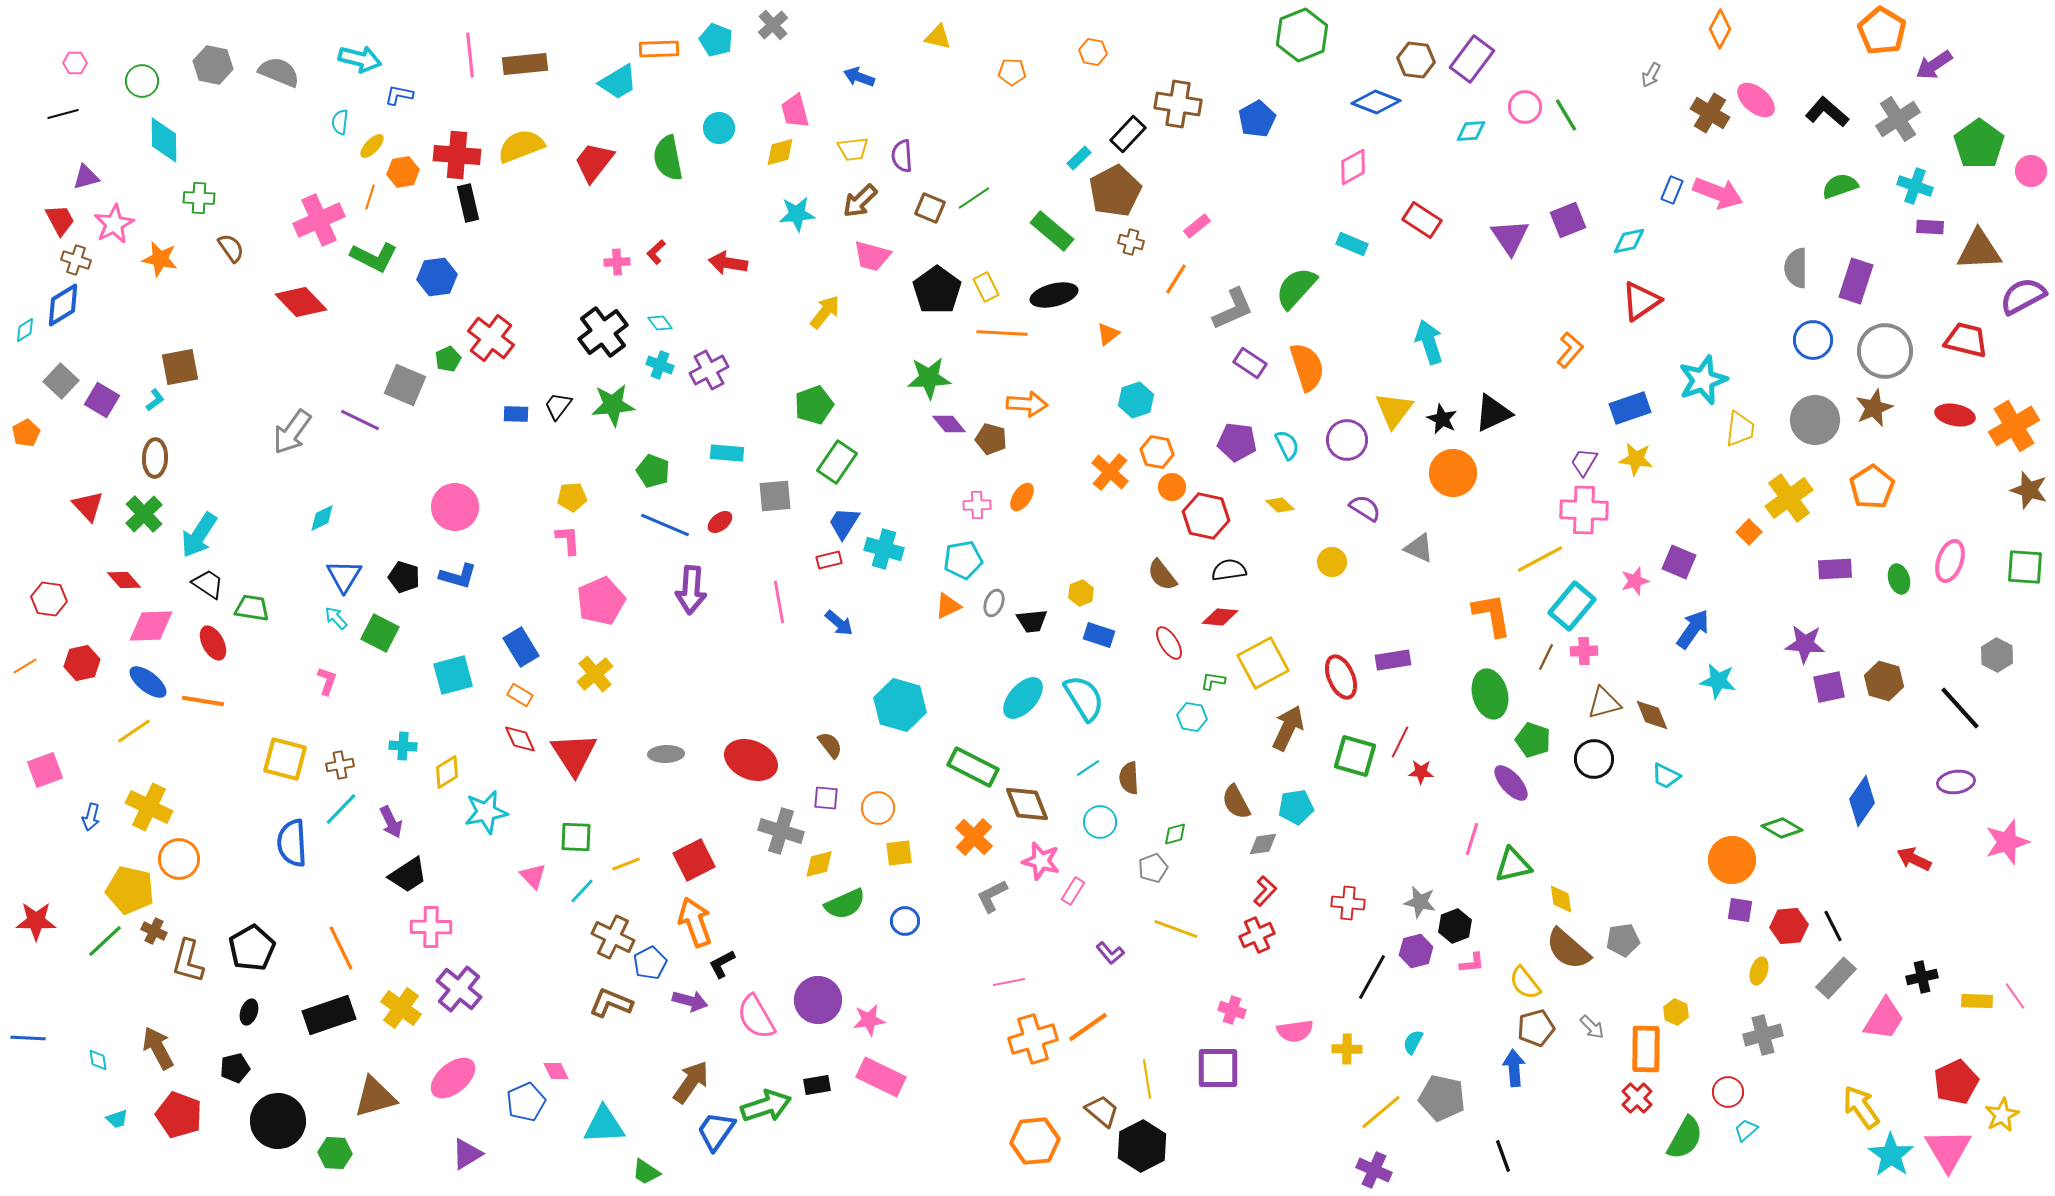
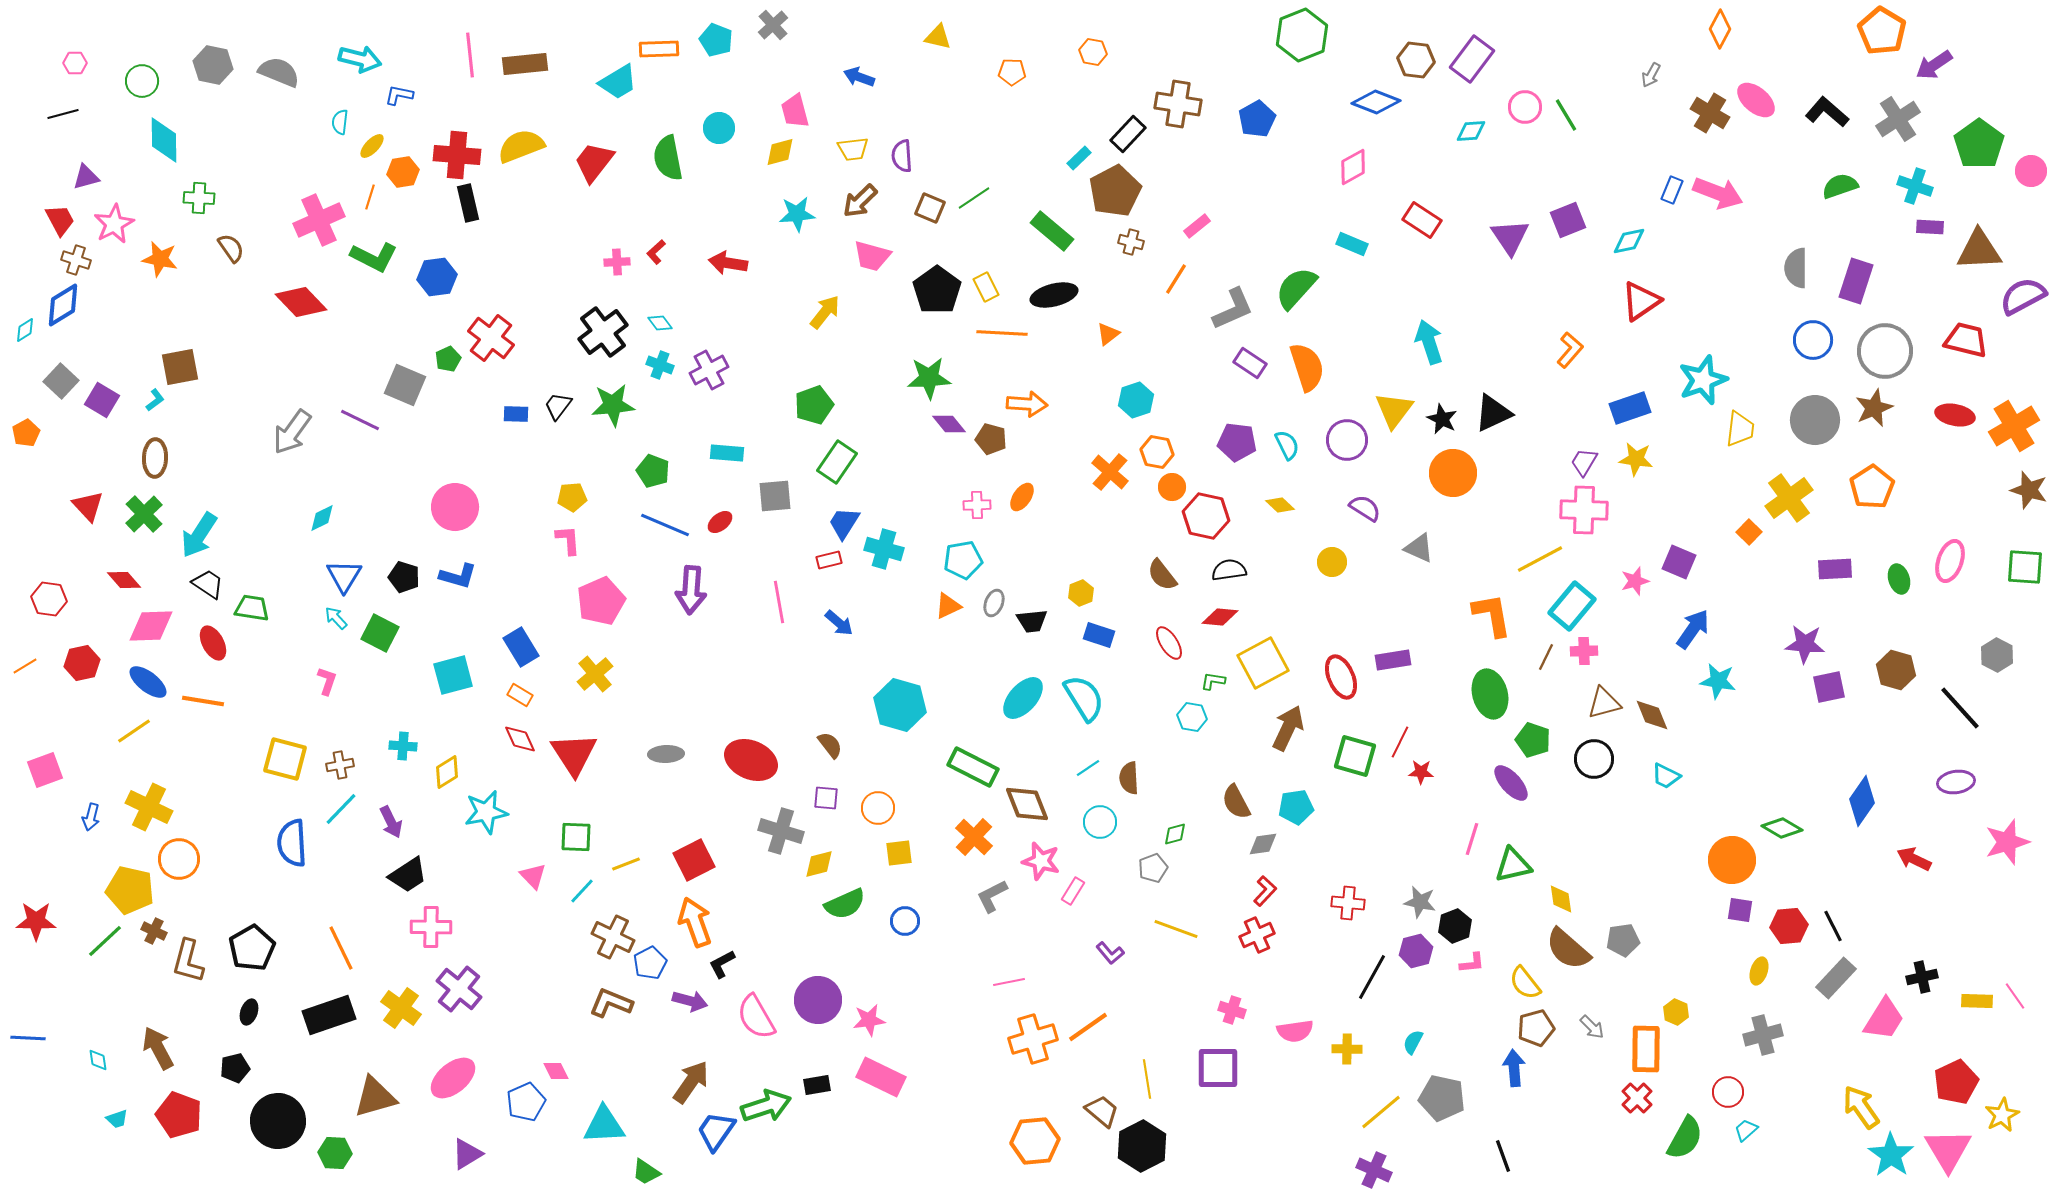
brown hexagon at (1884, 681): moved 12 px right, 11 px up
